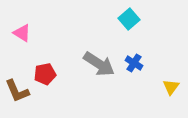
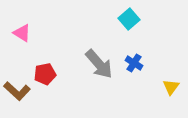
gray arrow: rotated 16 degrees clockwise
brown L-shape: rotated 24 degrees counterclockwise
